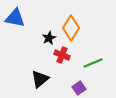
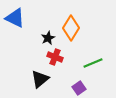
blue triangle: rotated 15 degrees clockwise
black star: moved 1 px left
red cross: moved 7 px left, 2 px down
